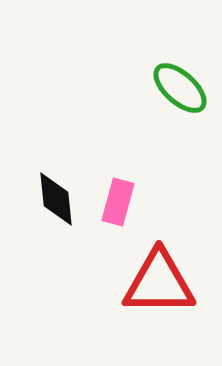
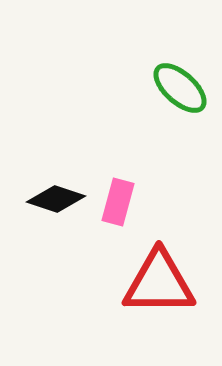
black diamond: rotated 66 degrees counterclockwise
